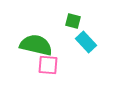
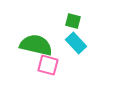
cyan rectangle: moved 10 px left, 1 px down
pink square: rotated 10 degrees clockwise
